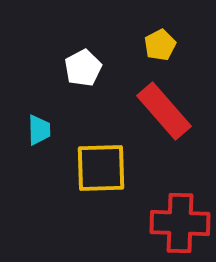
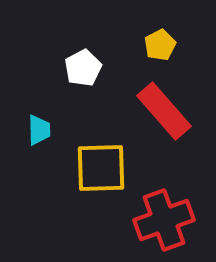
red cross: moved 16 px left, 3 px up; rotated 22 degrees counterclockwise
